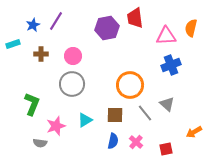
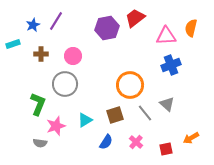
red trapezoid: rotated 60 degrees clockwise
gray circle: moved 7 px left
green L-shape: moved 6 px right
brown square: rotated 18 degrees counterclockwise
orange arrow: moved 3 px left, 6 px down
blue semicircle: moved 7 px left, 1 px down; rotated 21 degrees clockwise
